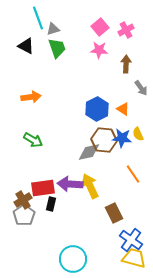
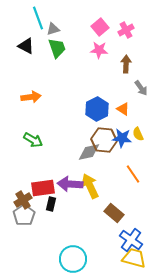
brown rectangle: rotated 24 degrees counterclockwise
